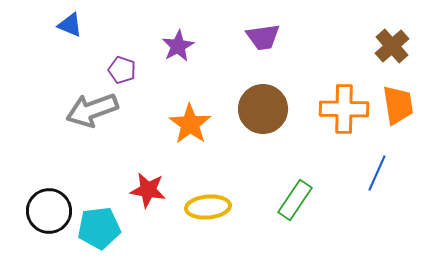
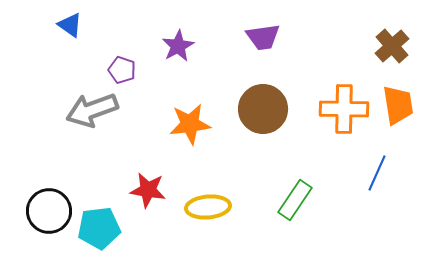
blue triangle: rotated 12 degrees clockwise
orange star: rotated 30 degrees clockwise
